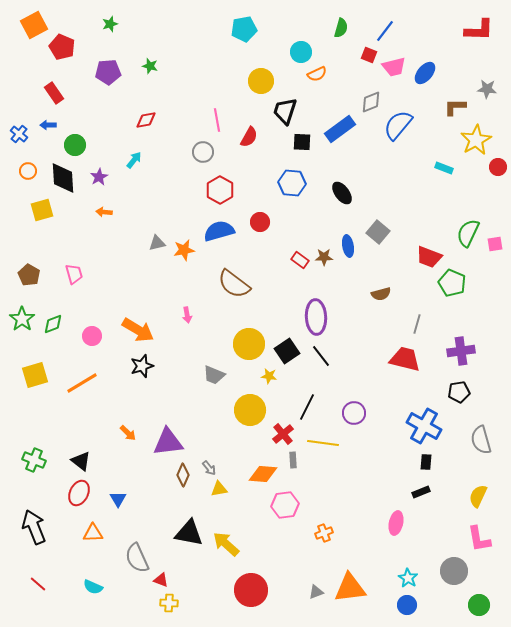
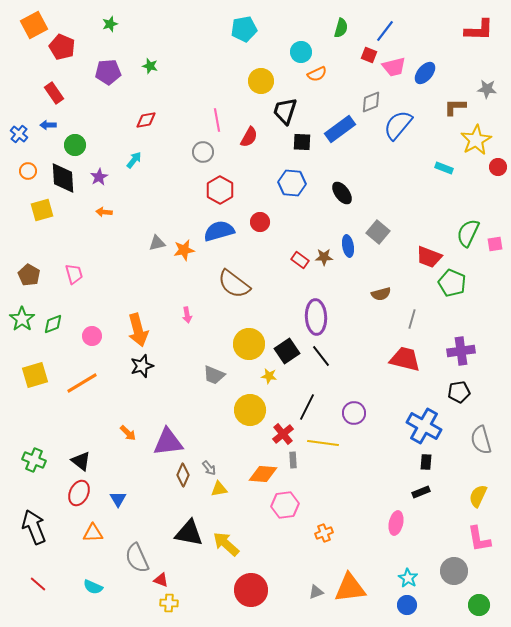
gray line at (417, 324): moved 5 px left, 5 px up
orange arrow at (138, 330): rotated 44 degrees clockwise
